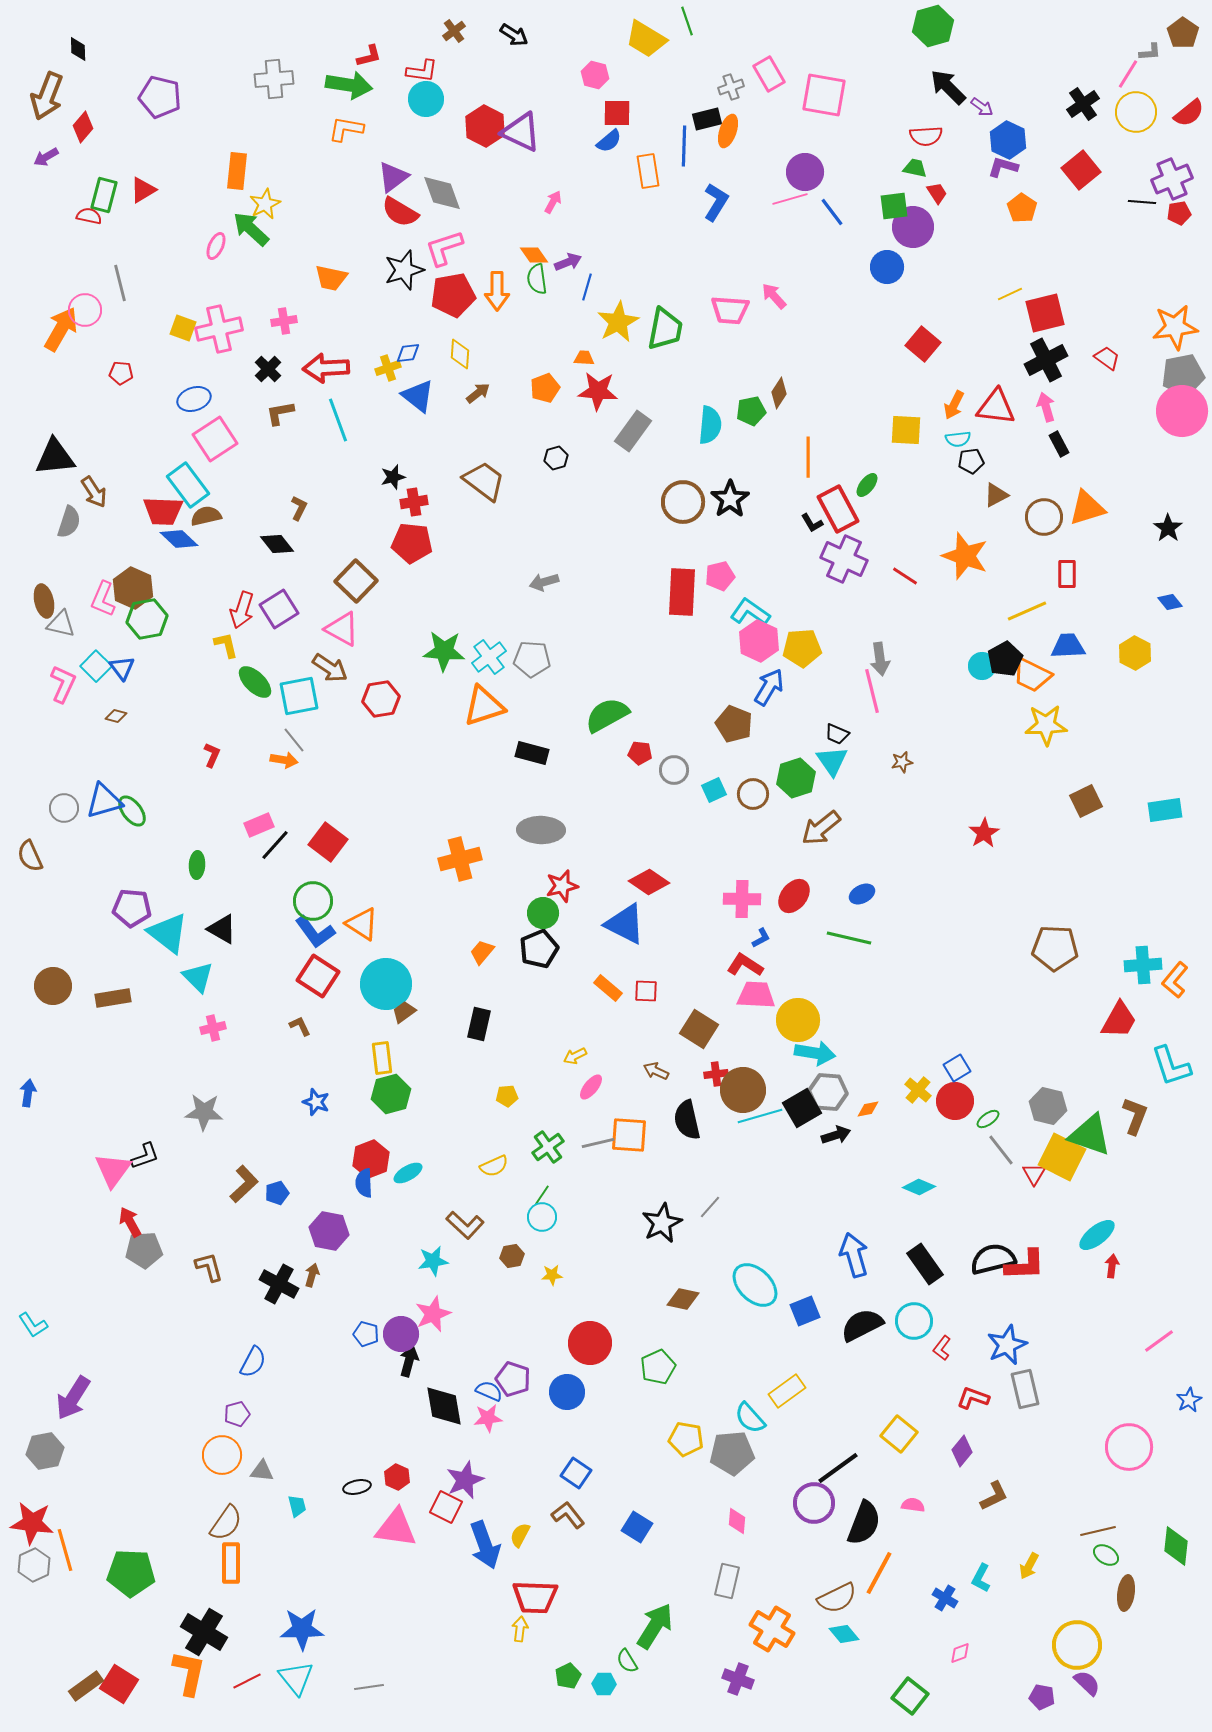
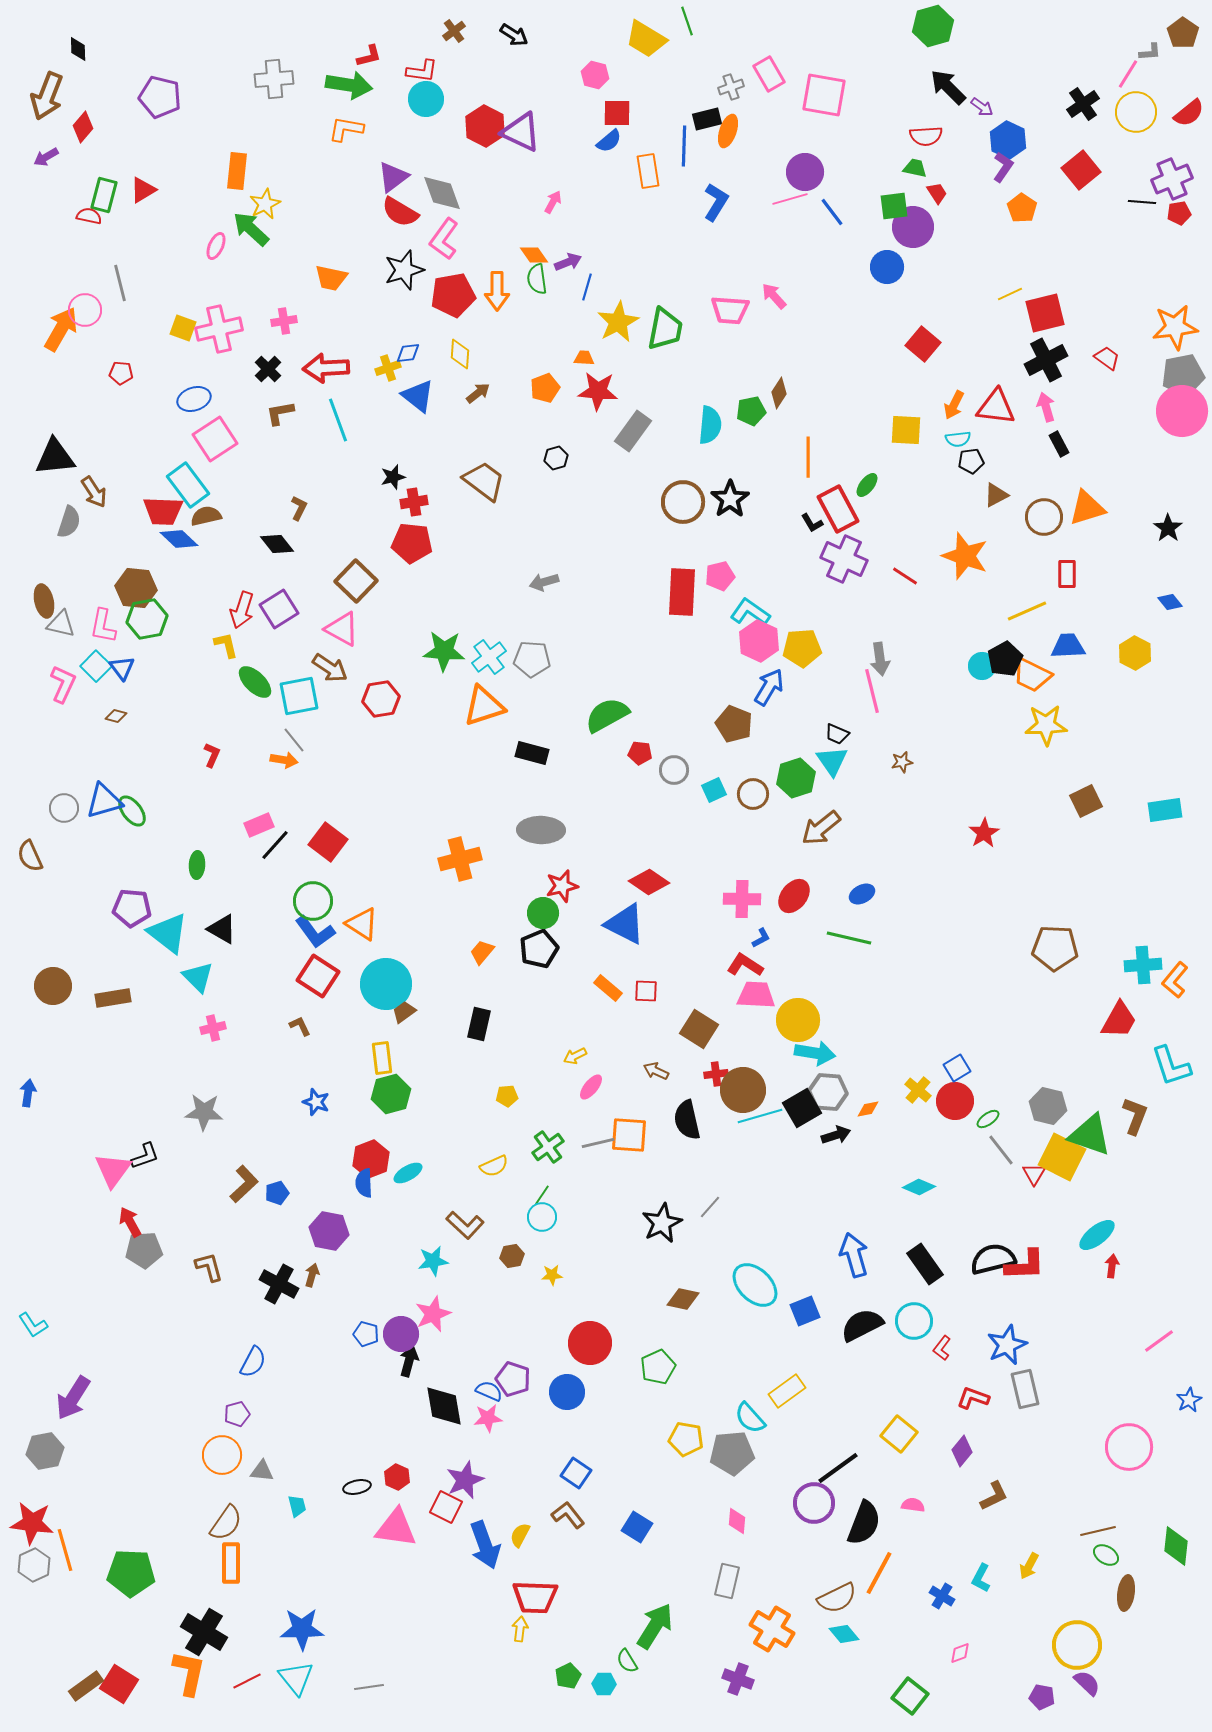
purple L-shape at (1003, 167): rotated 108 degrees clockwise
pink L-shape at (444, 248): moved 9 px up; rotated 36 degrees counterclockwise
brown hexagon at (133, 588): moved 3 px right; rotated 18 degrees counterclockwise
pink L-shape at (103, 599): moved 27 px down; rotated 12 degrees counterclockwise
blue cross at (945, 1598): moved 3 px left, 2 px up
